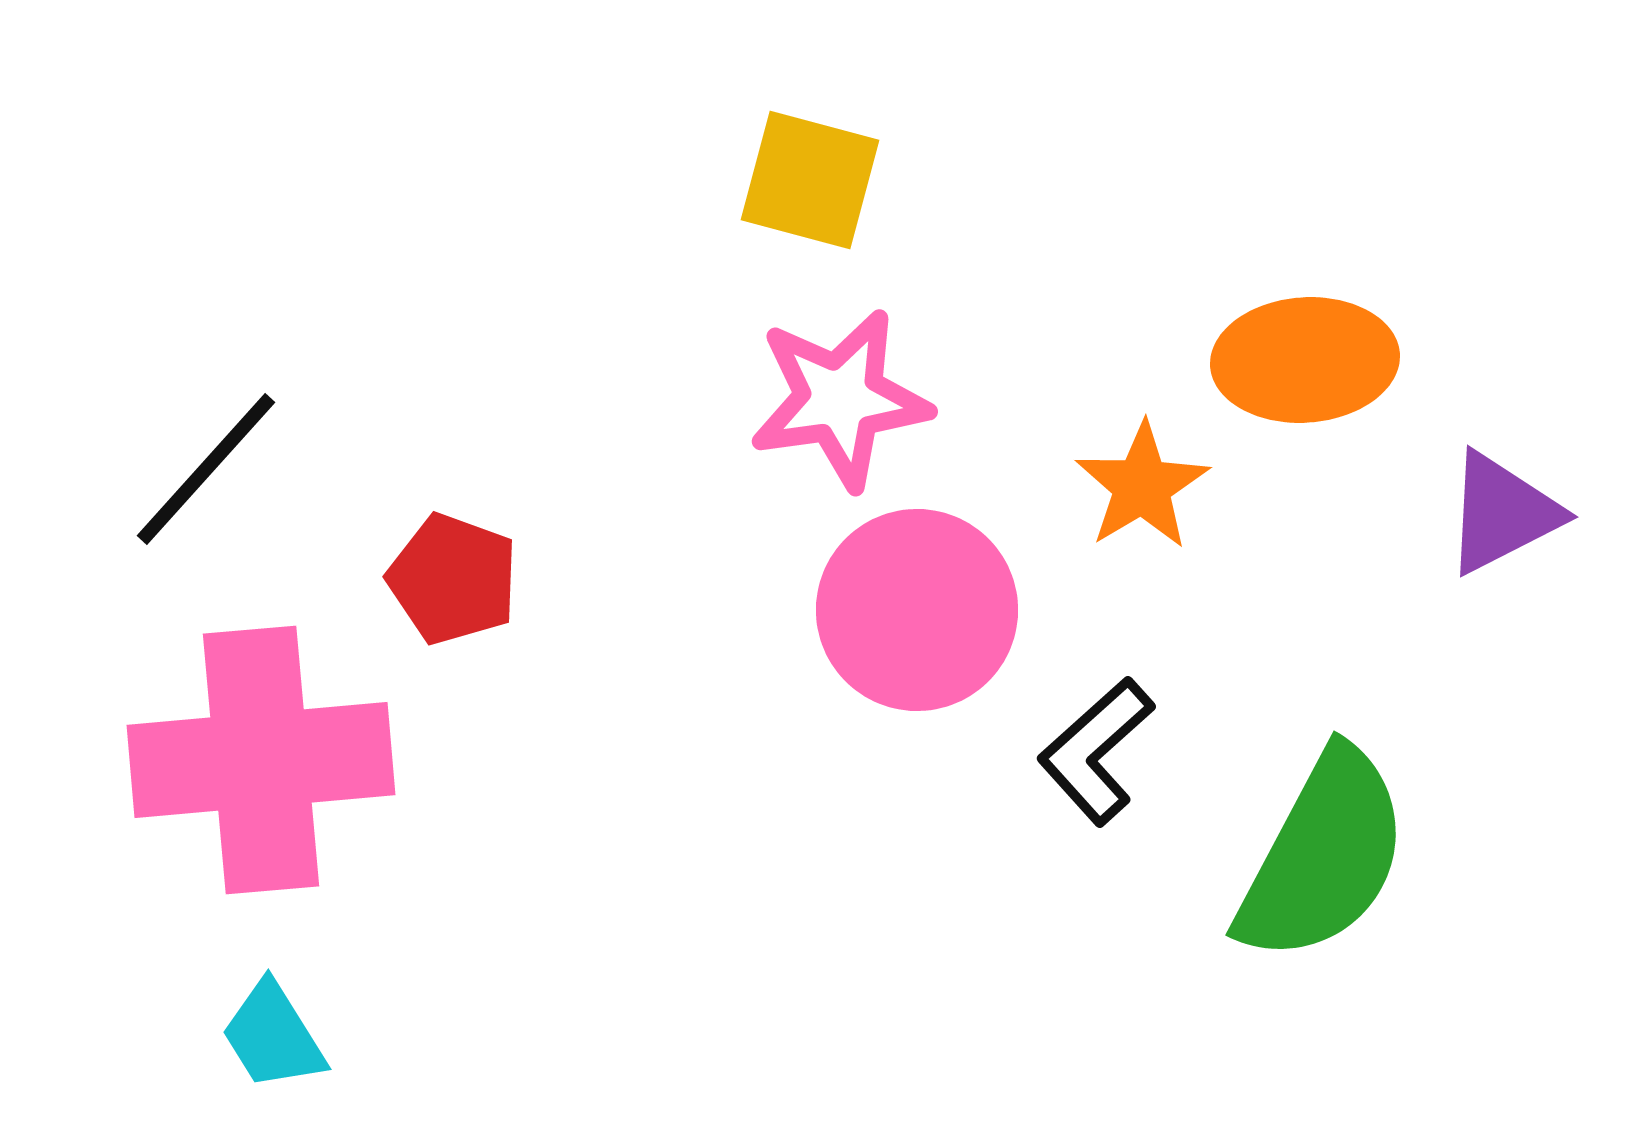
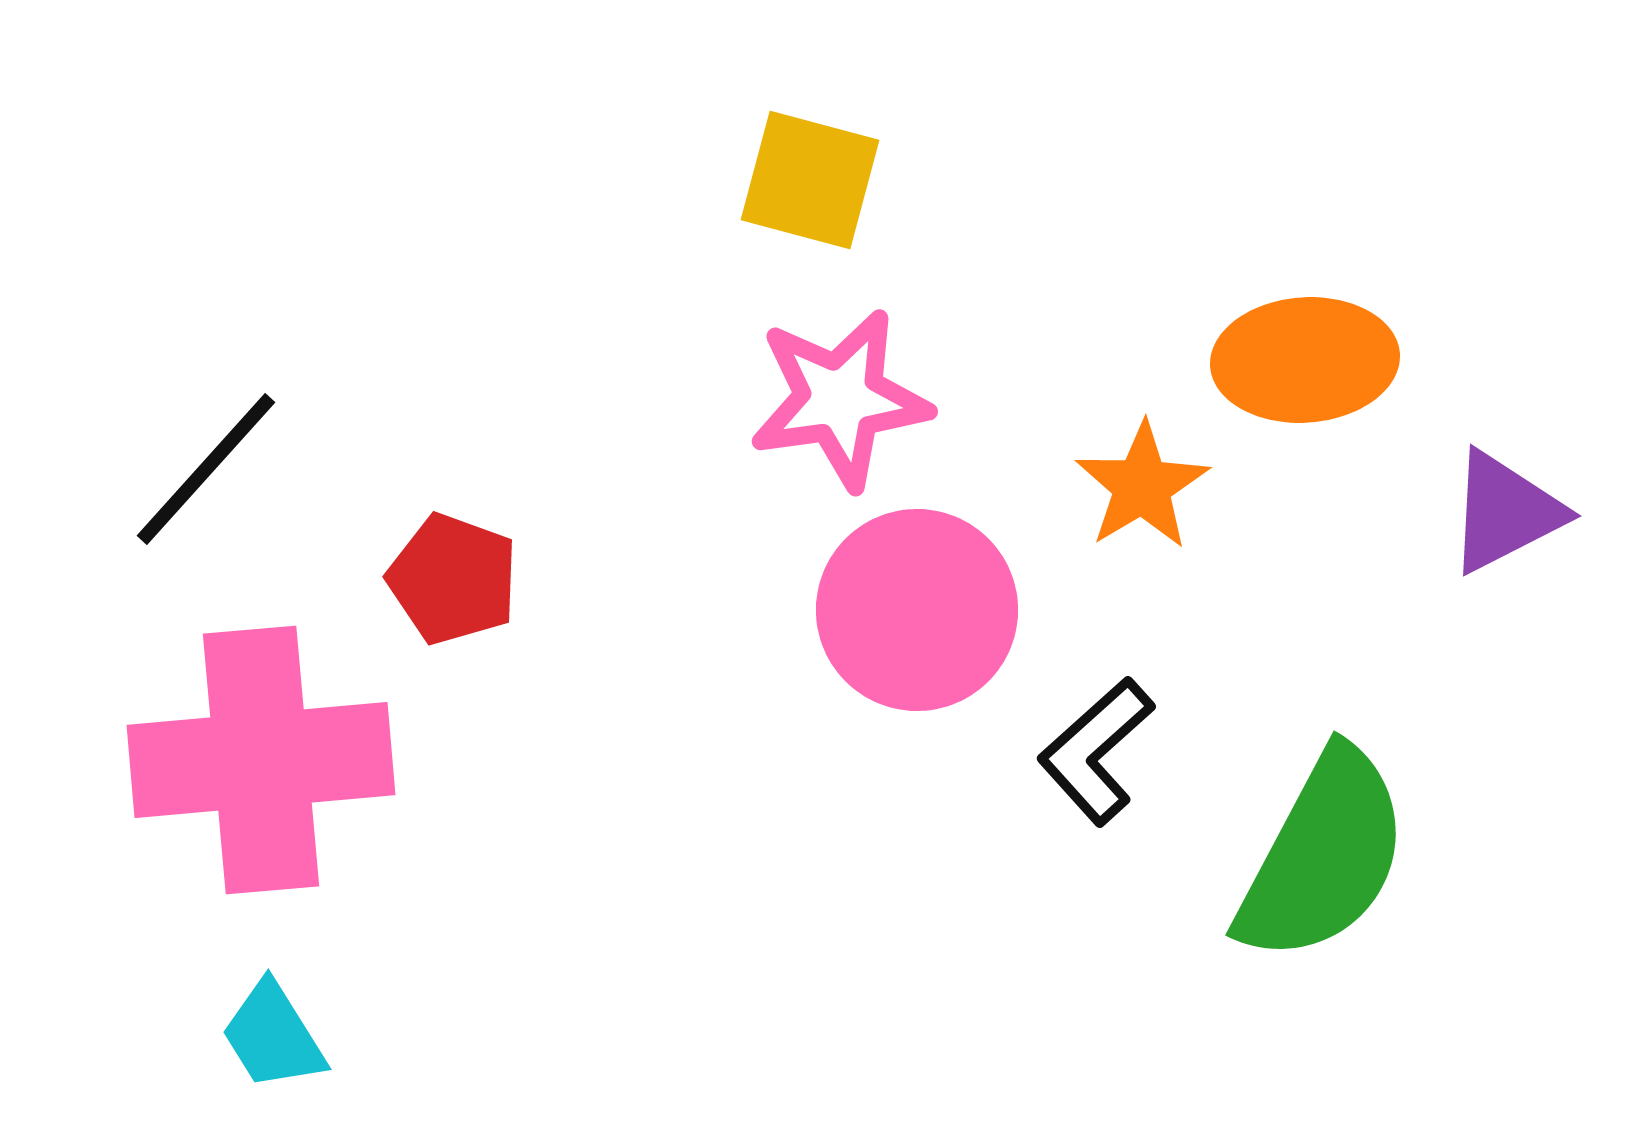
purple triangle: moved 3 px right, 1 px up
